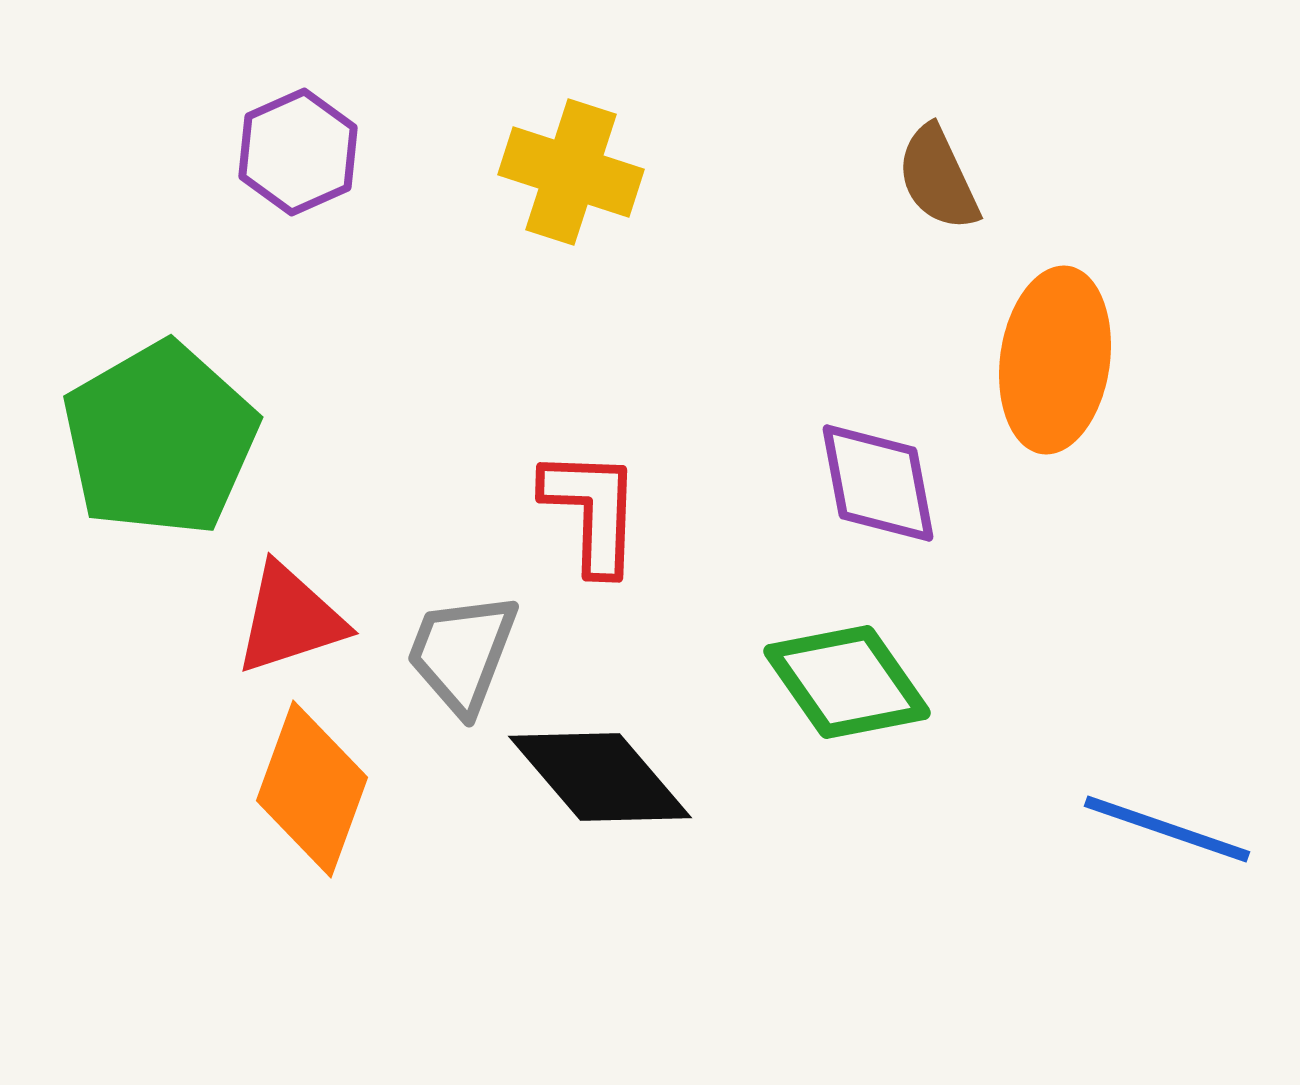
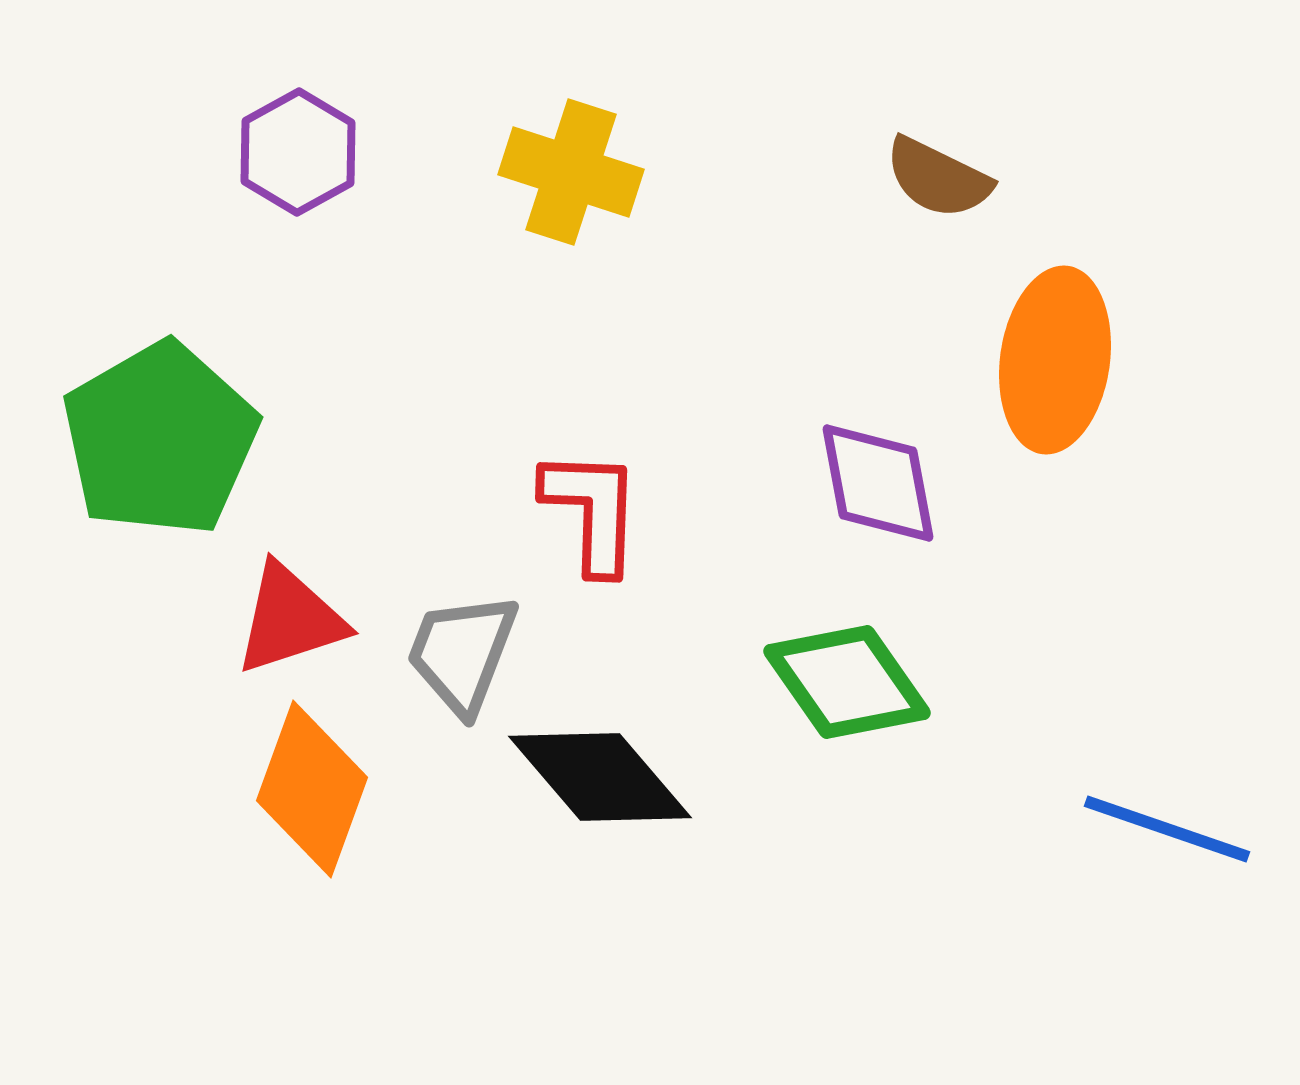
purple hexagon: rotated 5 degrees counterclockwise
brown semicircle: rotated 39 degrees counterclockwise
